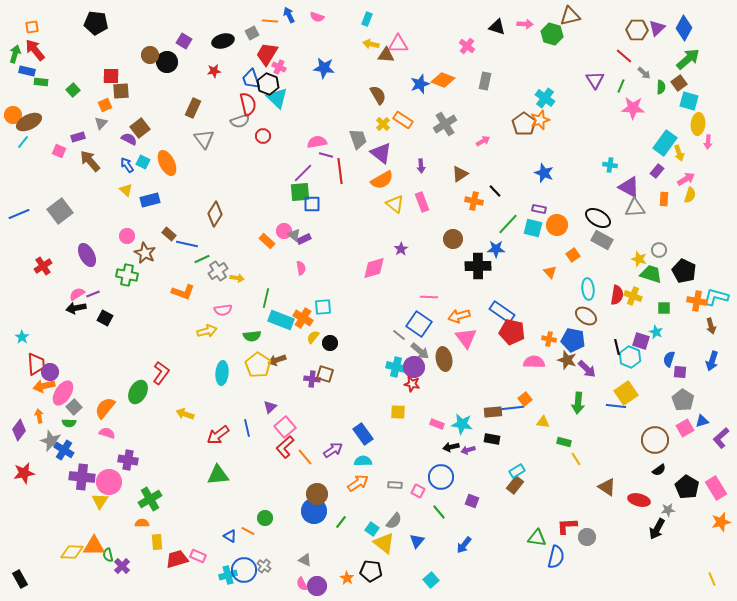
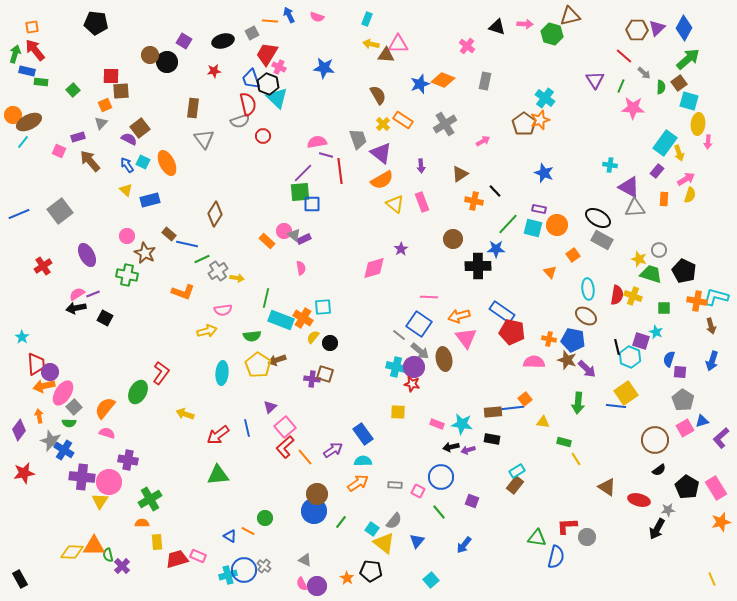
brown rectangle at (193, 108): rotated 18 degrees counterclockwise
